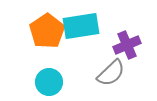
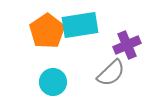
cyan rectangle: moved 1 px left, 1 px up
cyan circle: moved 4 px right
